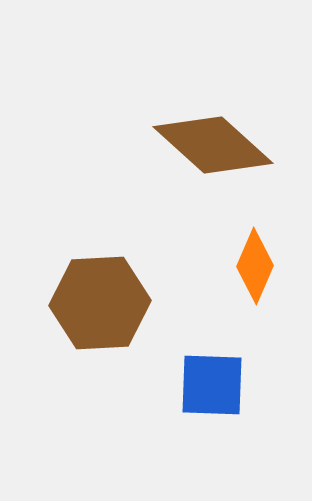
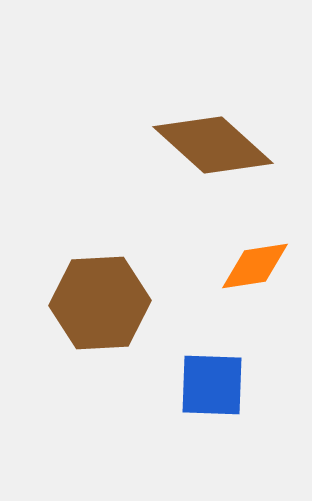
orange diamond: rotated 58 degrees clockwise
